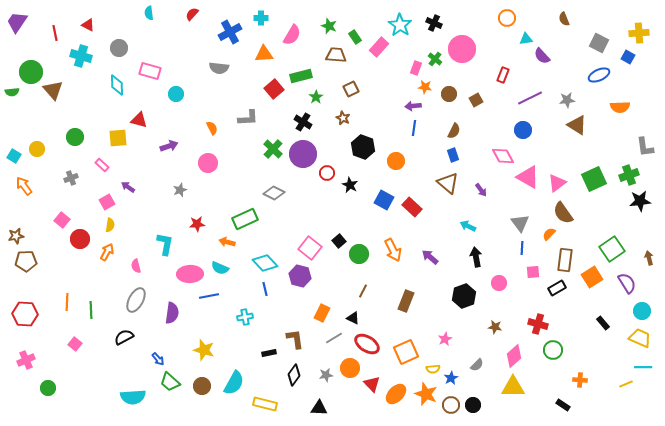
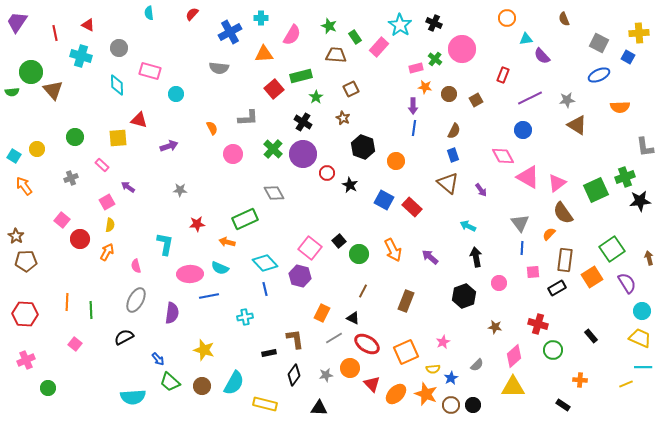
pink rectangle at (416, 68): rotated 56 degrees clockwise
purple arrow at (413, 106): rotated 84 degrees counterclockwise
pink circle at (208, 163): moved 25 px right, 9 px up
green cross at (629, 175): moved 4 px left, 2 px down
green square at (594, 179): moved 2 px right, 11 px down
gray star at (180, 190): rotated 24 degrees clockwise
gray diamond at (274, 193): rotated 35 degrees clockwise
brown star at (16, 236): rotated 28 degrees counterclockwise
black rectangle at (603, 323): moved 12 px left, 13 px down
pink star at (445, 339): moved 2 px left, 3 px down
